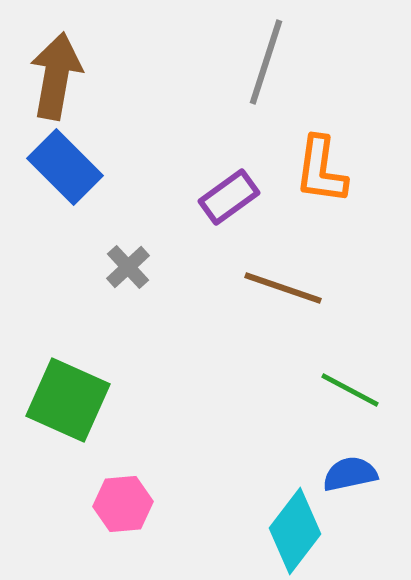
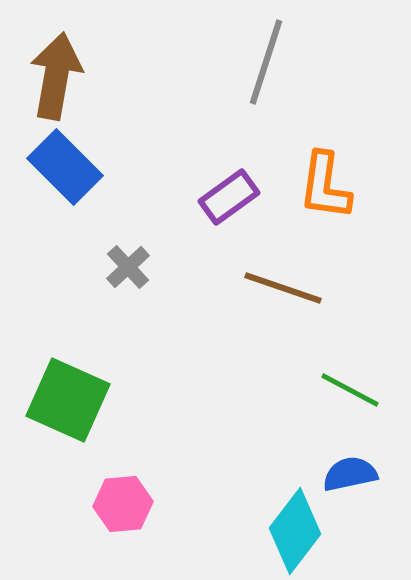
orange L-shape: moved 4 px right, 16 px down
